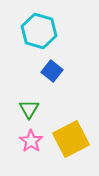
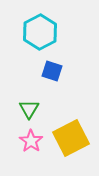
cyan hexagon: moved 1 px right, 1 px down; rotated 16 degrees clockwise
blue square: rotated 20 degrees counterclockwise
yellow square: moved 1 px up
